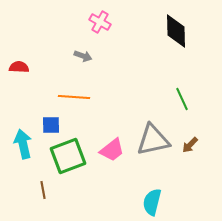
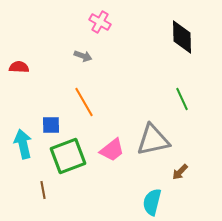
black diamond: moved 6 px right, 6 px down
orange line: moved 10 px right, 5 px down; rotated 56 degrees clockwise
brown arrow: moved 10 px left, 27 px down
